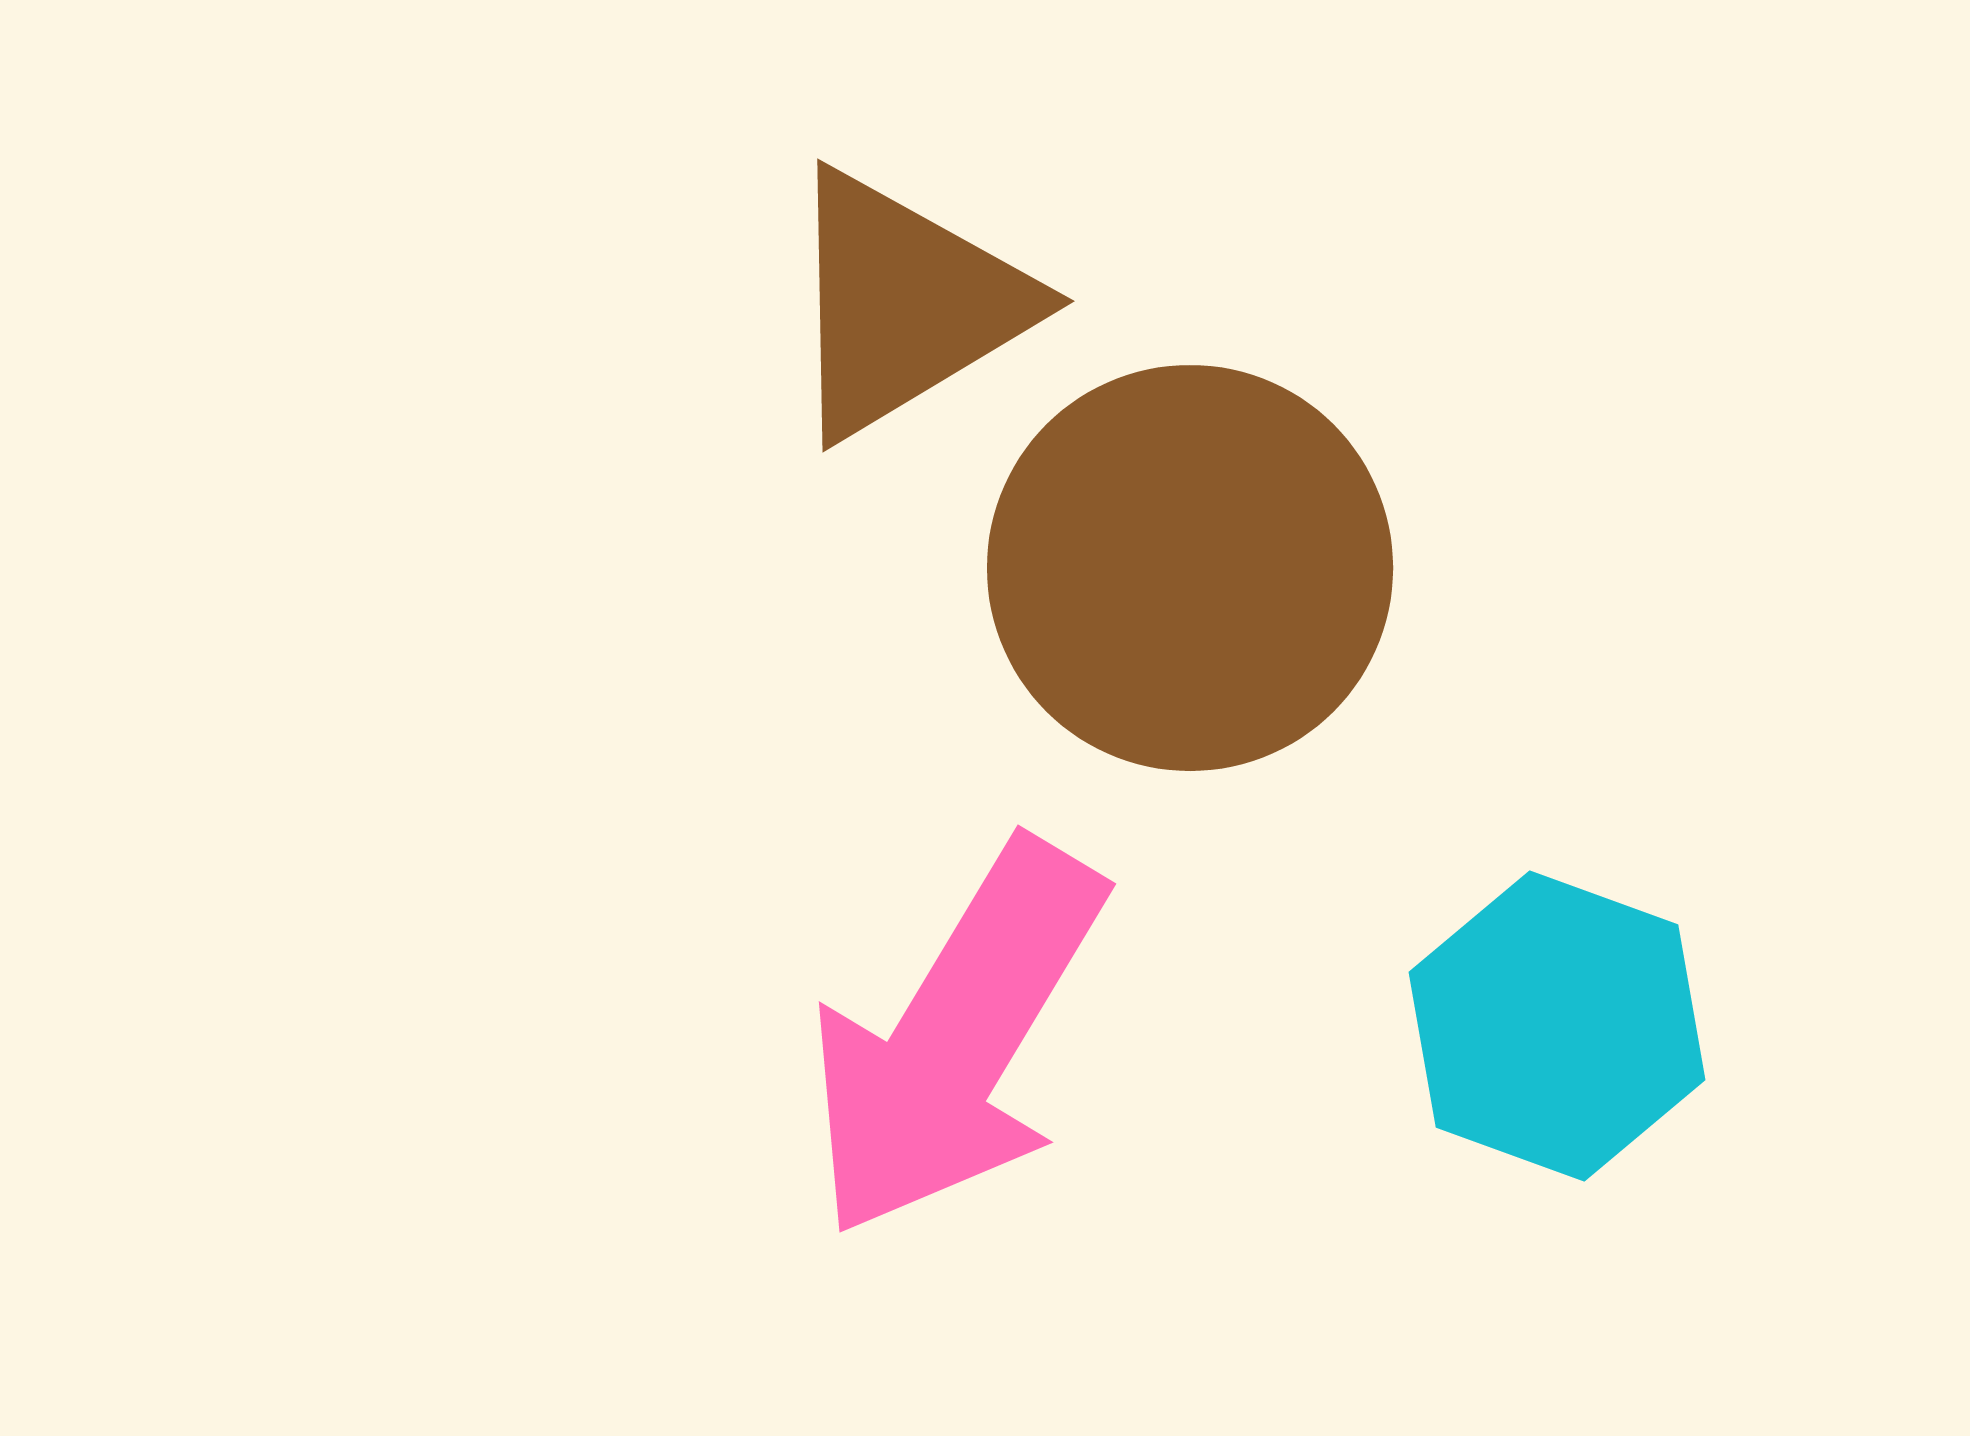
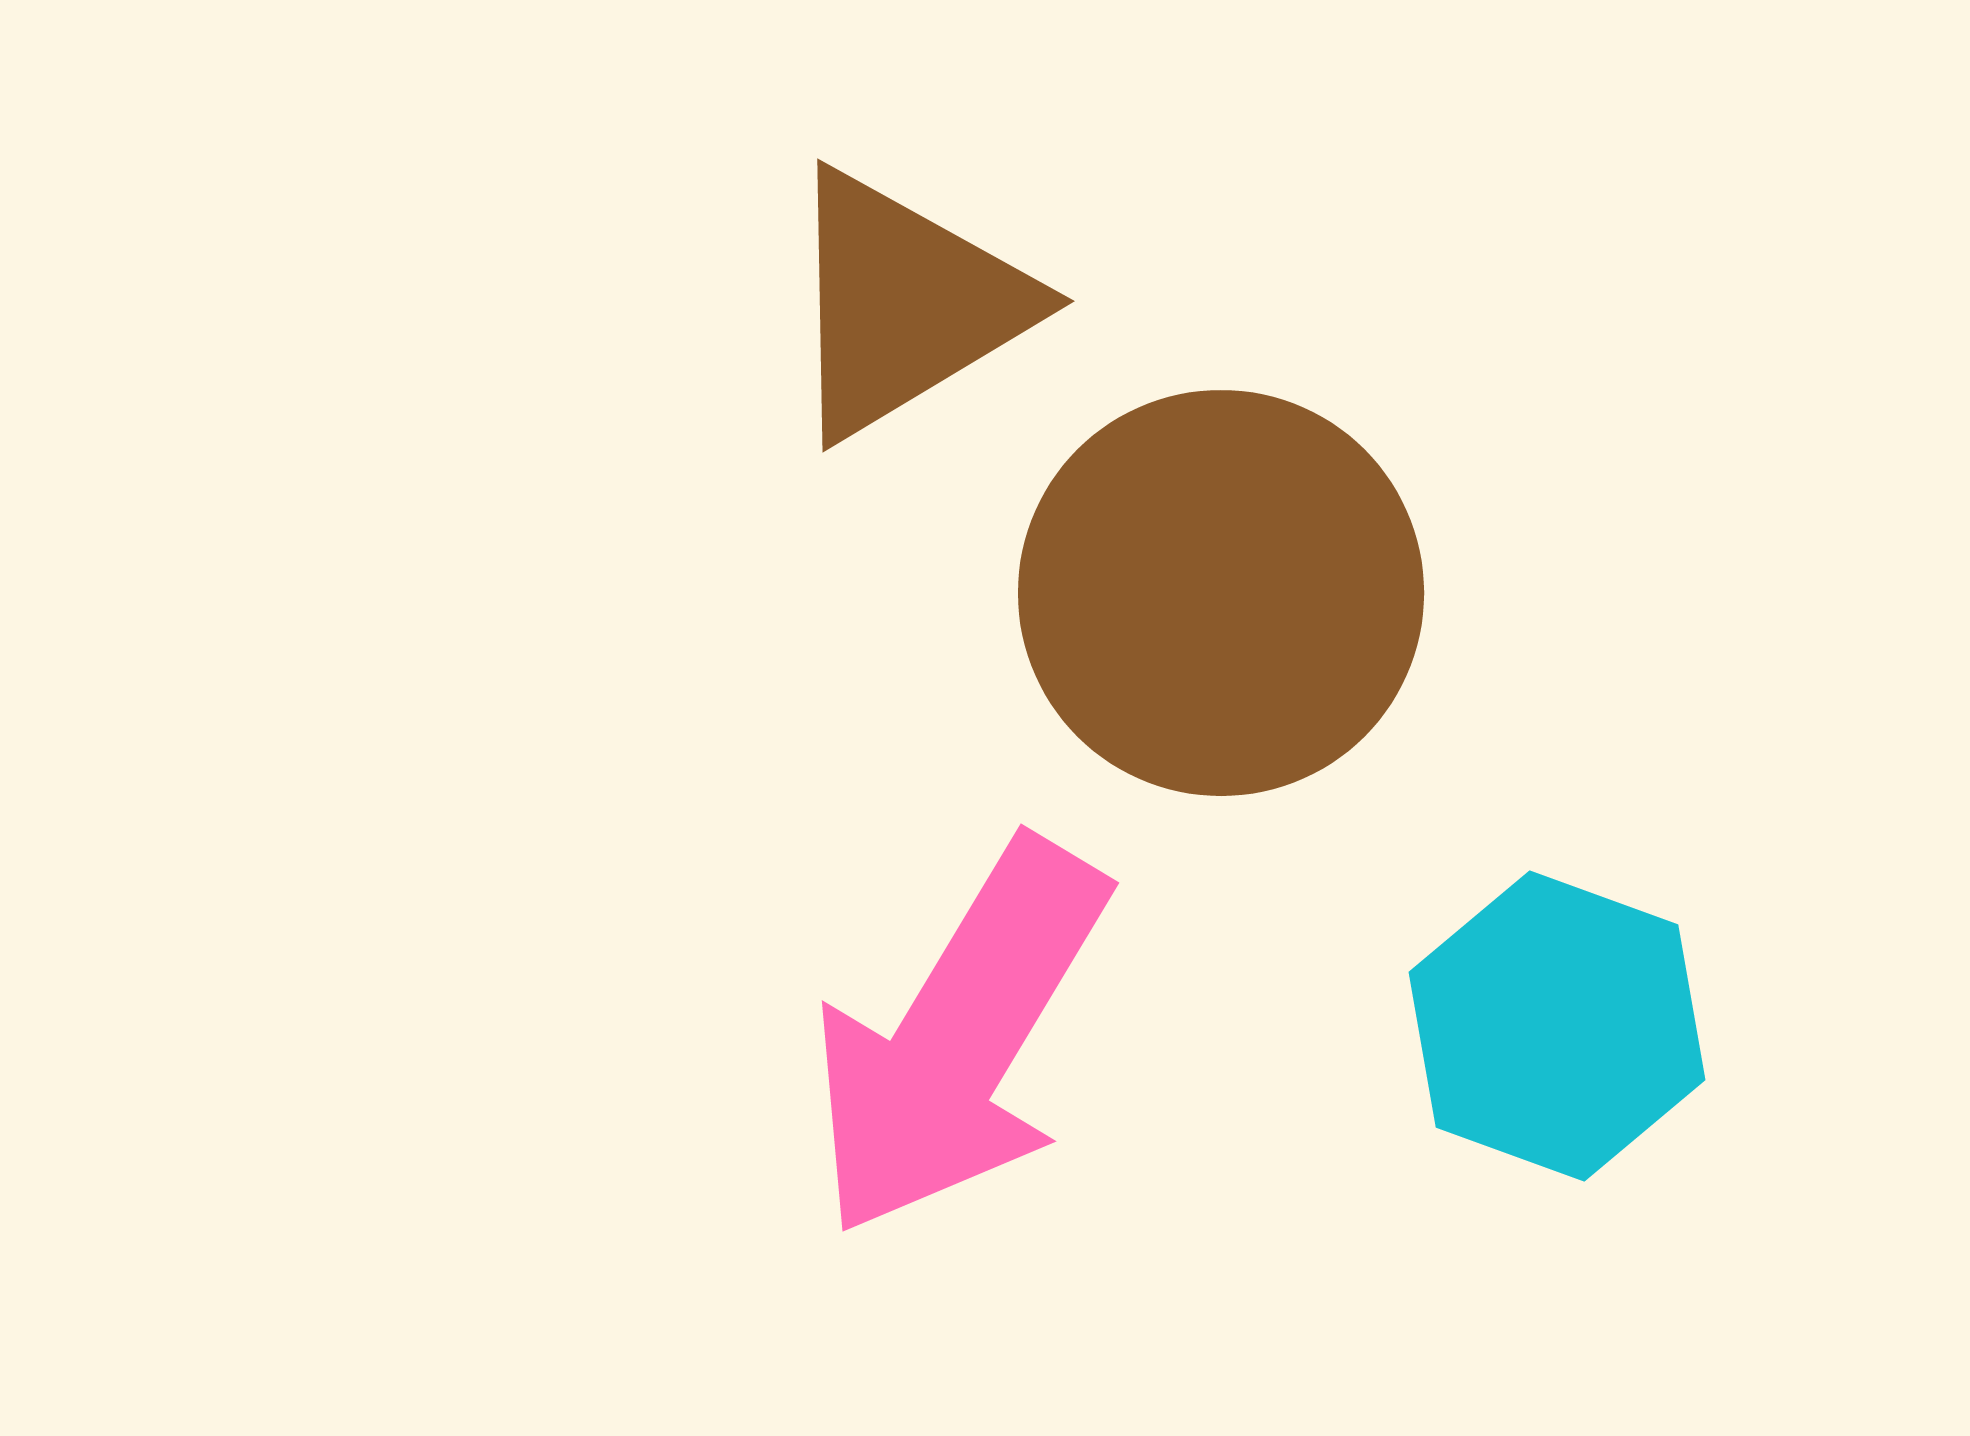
brown circle: moved 31 px right, 25 px down
pink arrow: moved 3 px right, 1 px up
